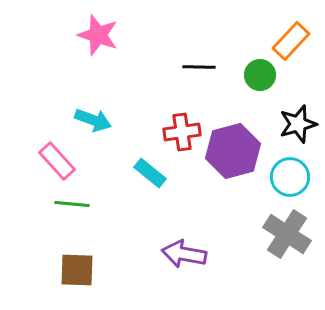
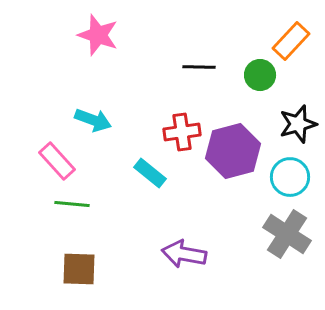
brown square: moved 2 px right, 1 px up
